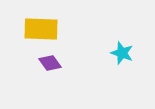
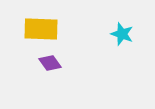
cyan star: moved 19 px up
